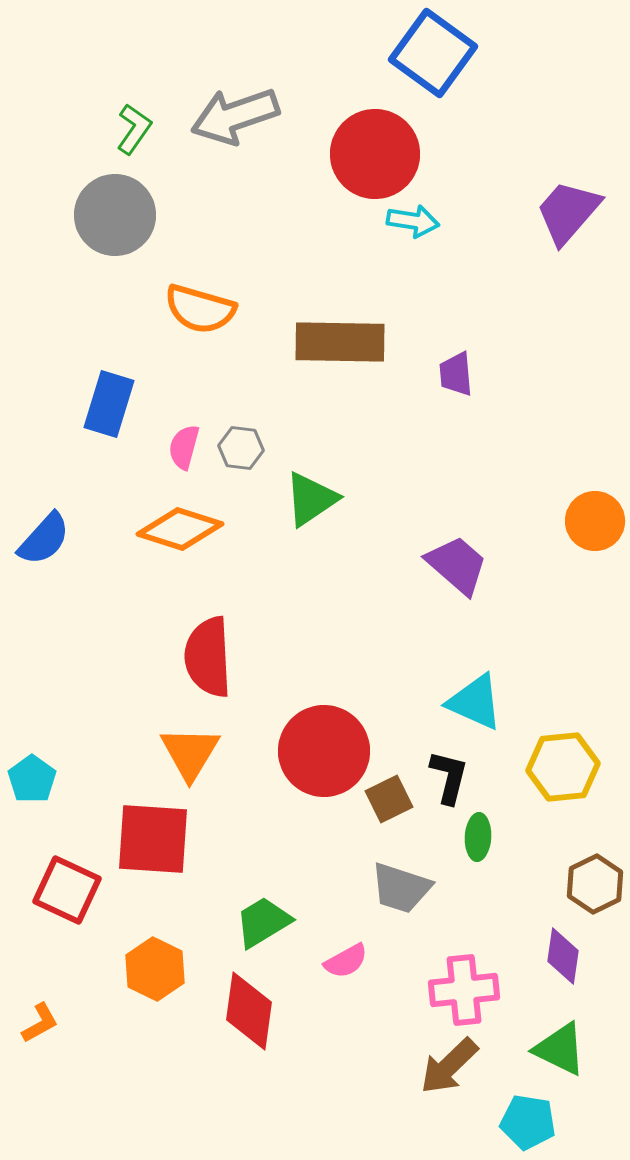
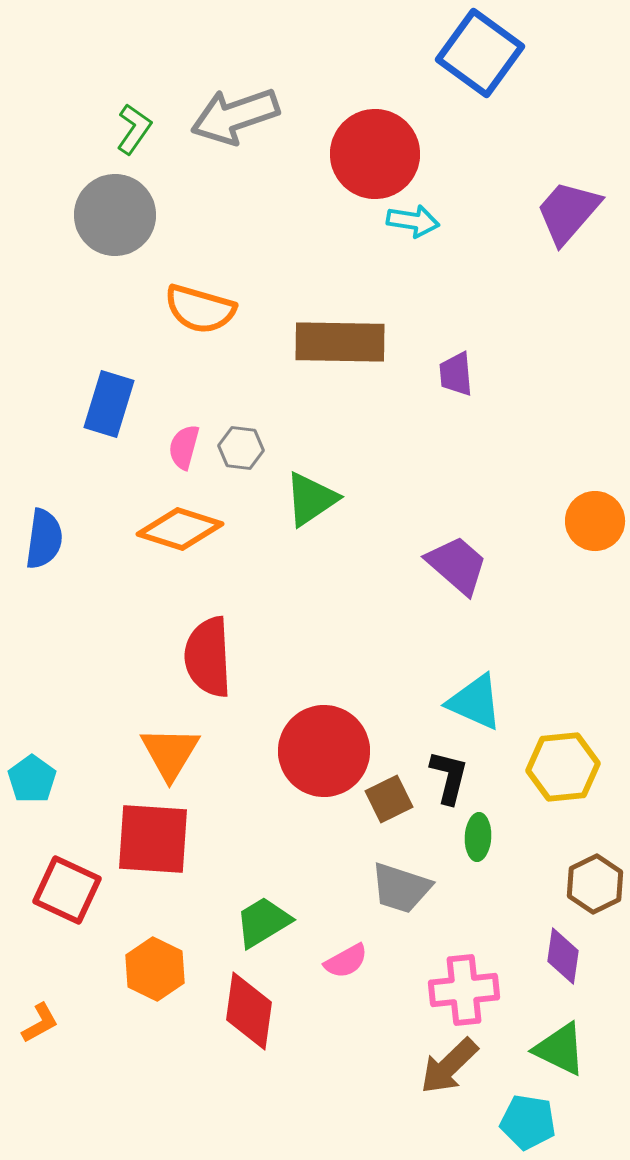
blue square at (433, 53): moved 47 px right
blue semicircle at (44, 539): rotated 34 degrees counterclockwise
orange triangle at (190, 753): moved 20 px left
